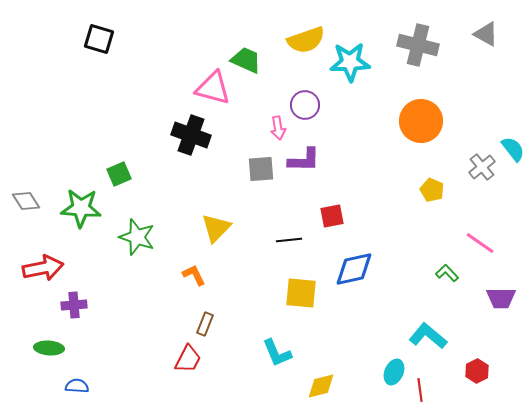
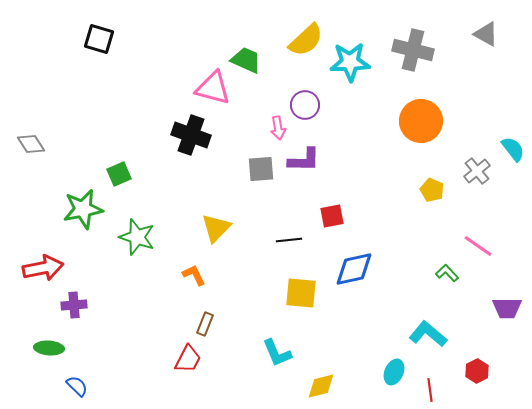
yellow semicircle at (306, 40): rotated 24 degrees counterclockwise
gray cross at (418, 45): moved 5 px left, 5 px down
gray cross at (482, 167): moved 5 px left, 4 px down
gray diamond at (26, 201): moved 5 px right, 57 px up
green star at (81, 208): moved 2 px right, 1 px down; rotated 15 degrees counterclockwise
pink line at (480, 243): moved 2 px left, 3 px down
purple trapezoid at (501, 298): moved 6 px right, 10 px down
cyan L-shape at (428, 336): moved 2 px up
blue semicircle at (77, 386): rotated 40 degrees clockwise
red line at (420, 390): moved 10 px right
